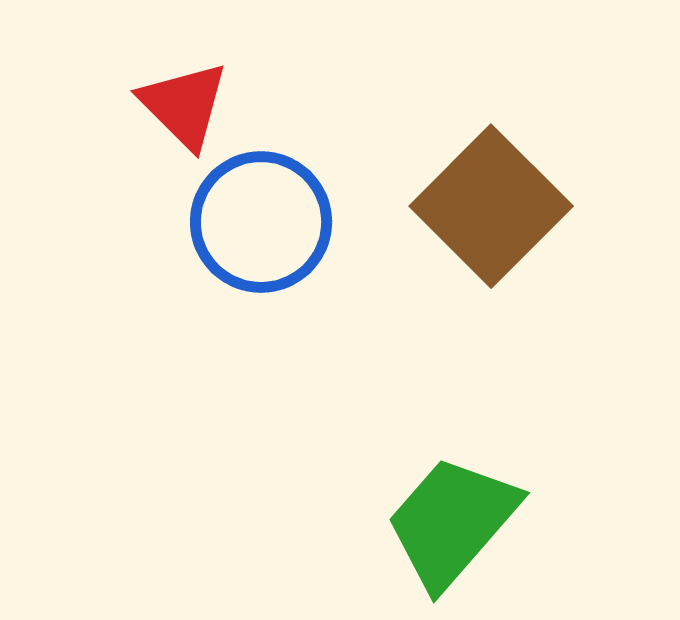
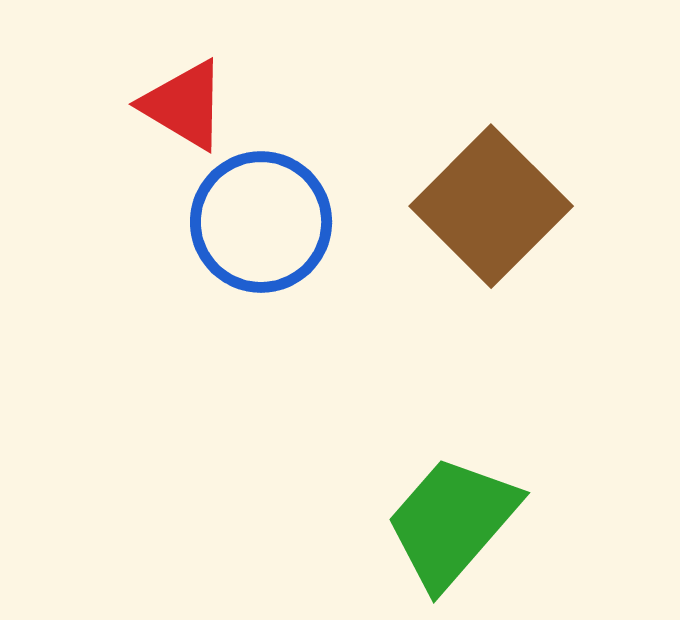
red triangle: rotated 14 degrees counterclockwise
